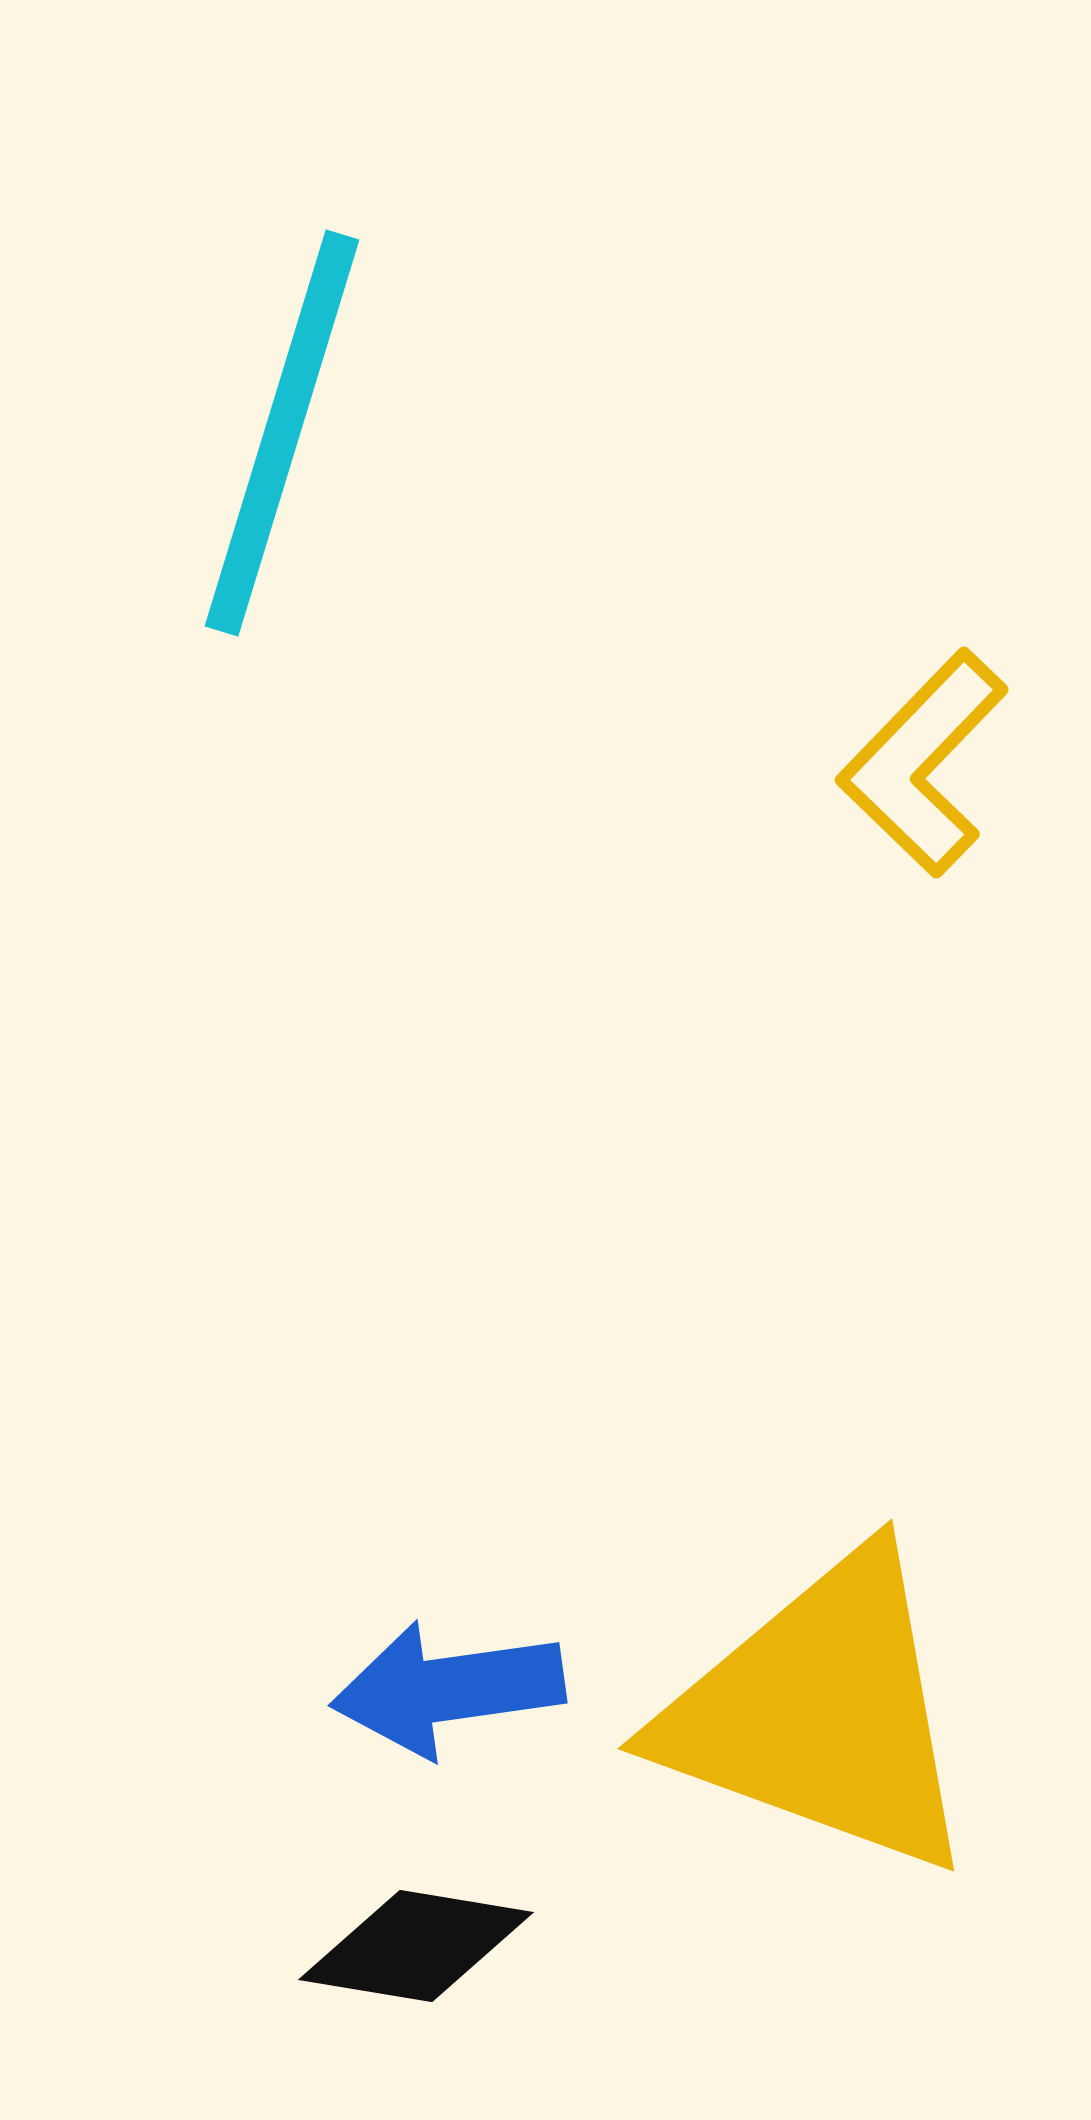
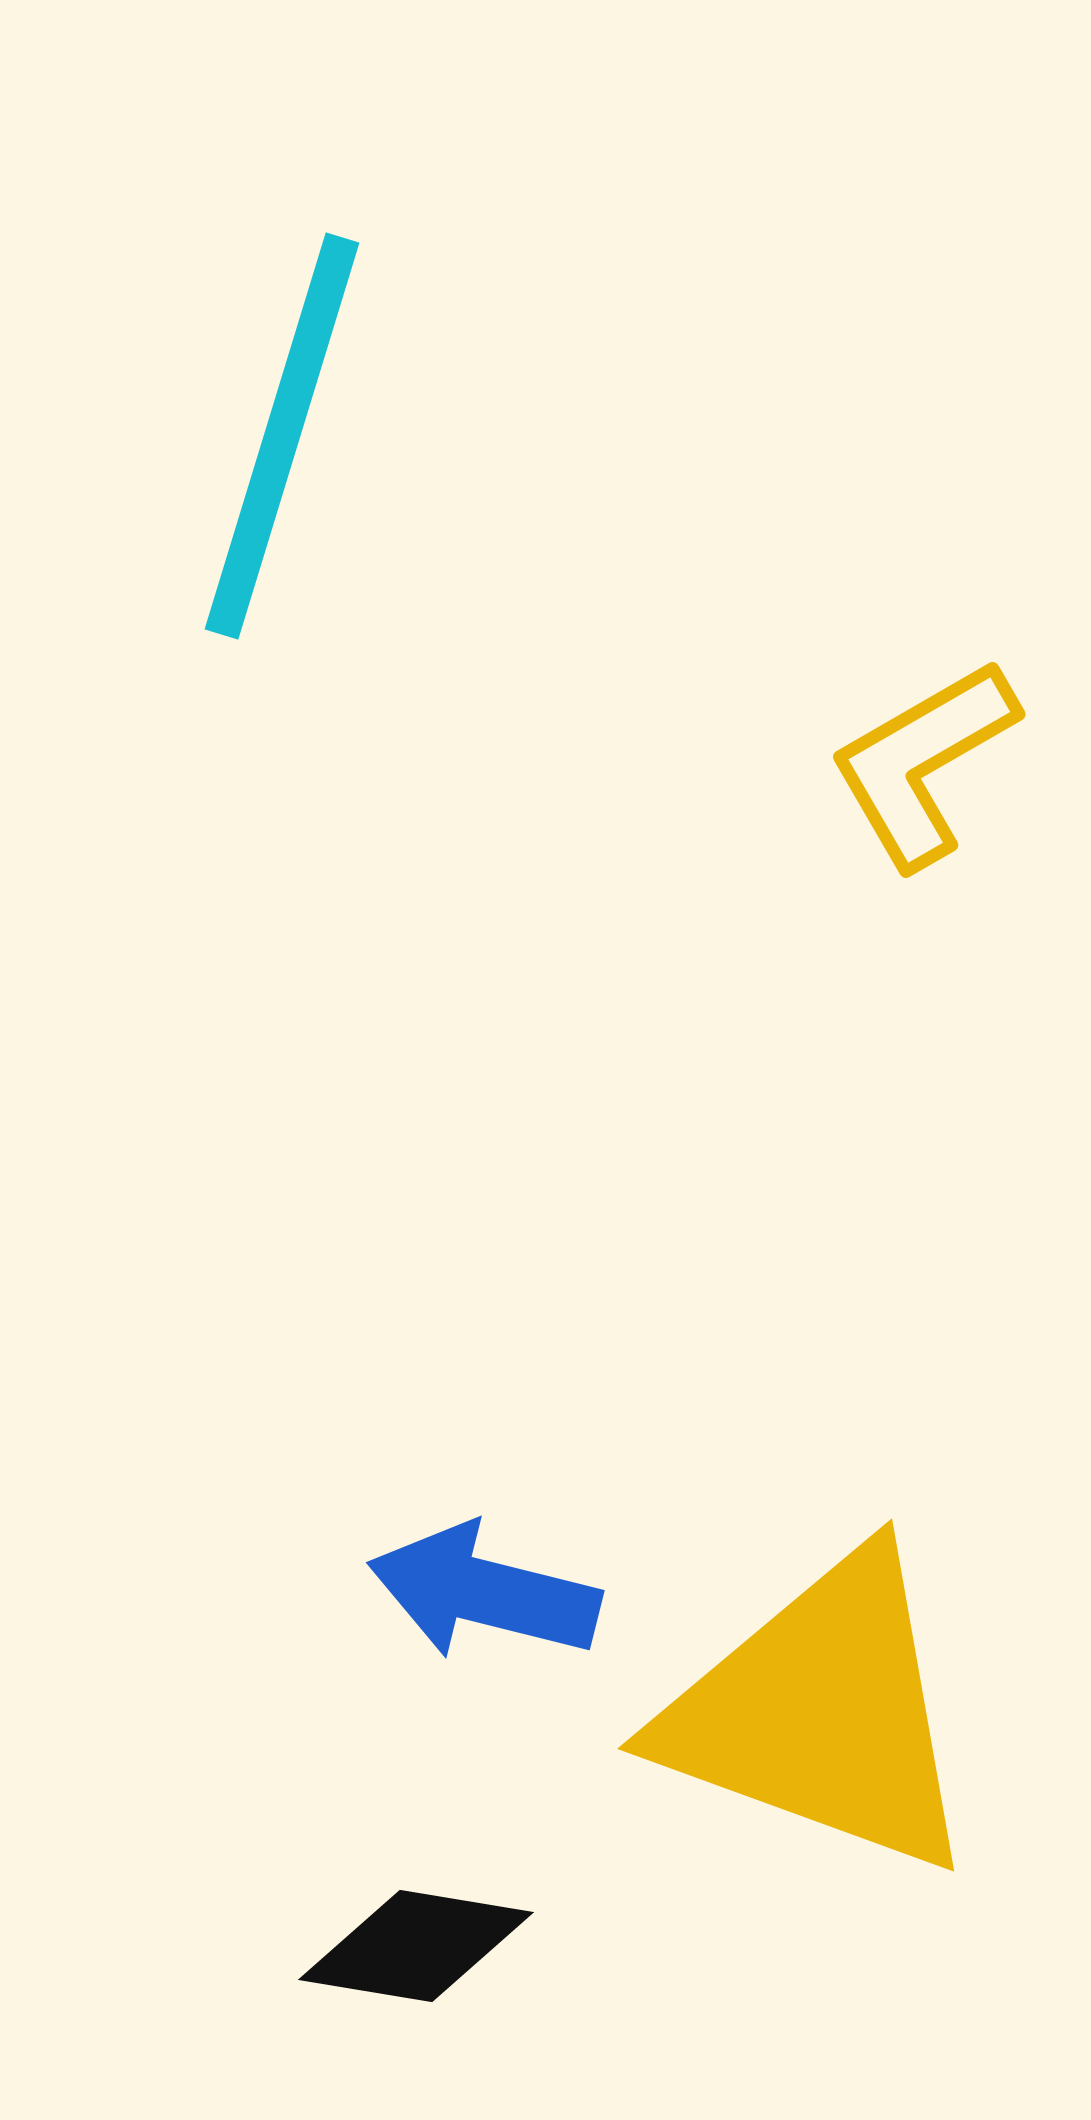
cyan line: moved 3 px down
yellow L-shape: rotated 16 degrees clockwise
blue arrow: moved 36 px right, 97 px up; rotated 22 degrees clockwise
